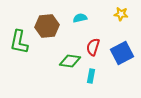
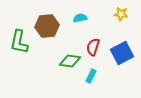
cyan rectangle: rotated 16 degrees clockwise
